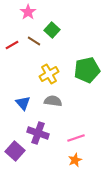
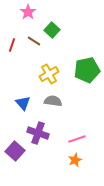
red line: rotated 40 degrees counterclockwise
pink line: moved 1 px right, 1 px down
